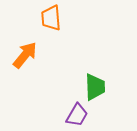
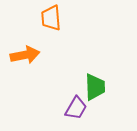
orange arrow: rotated 40 degrees clockwise
purple trapezoid: moved 1 px left, 7 px up
